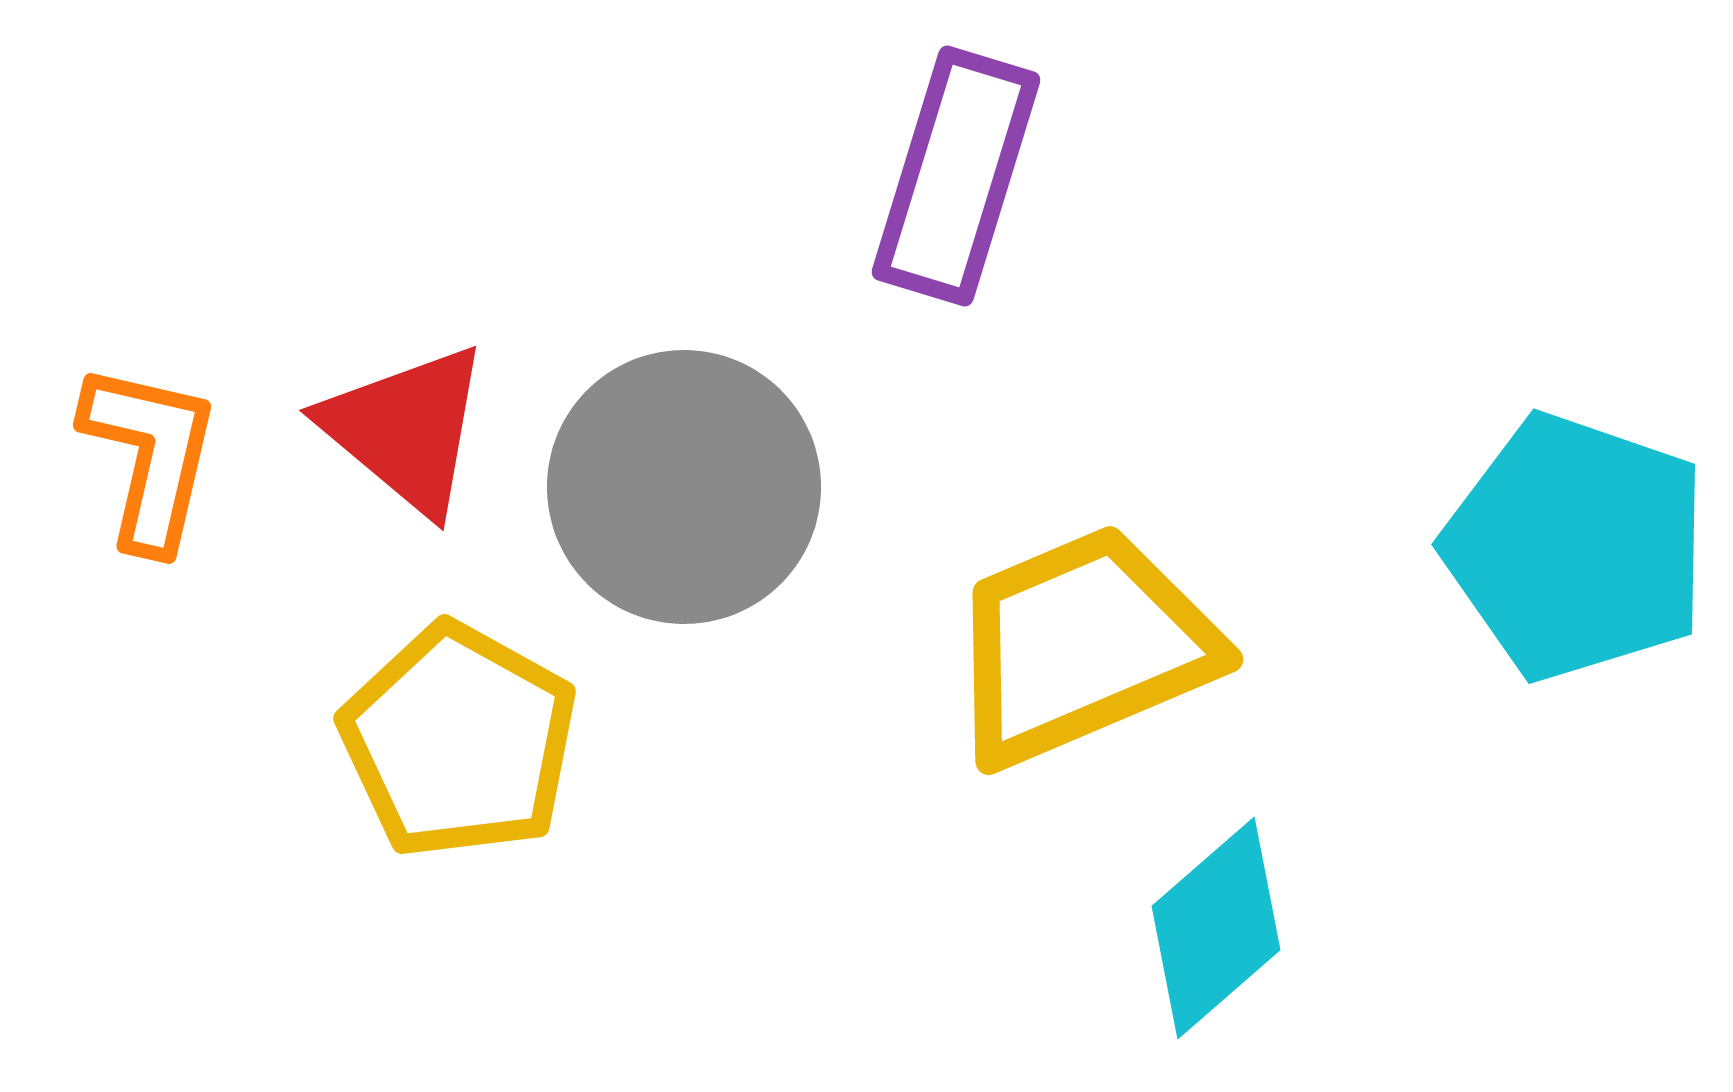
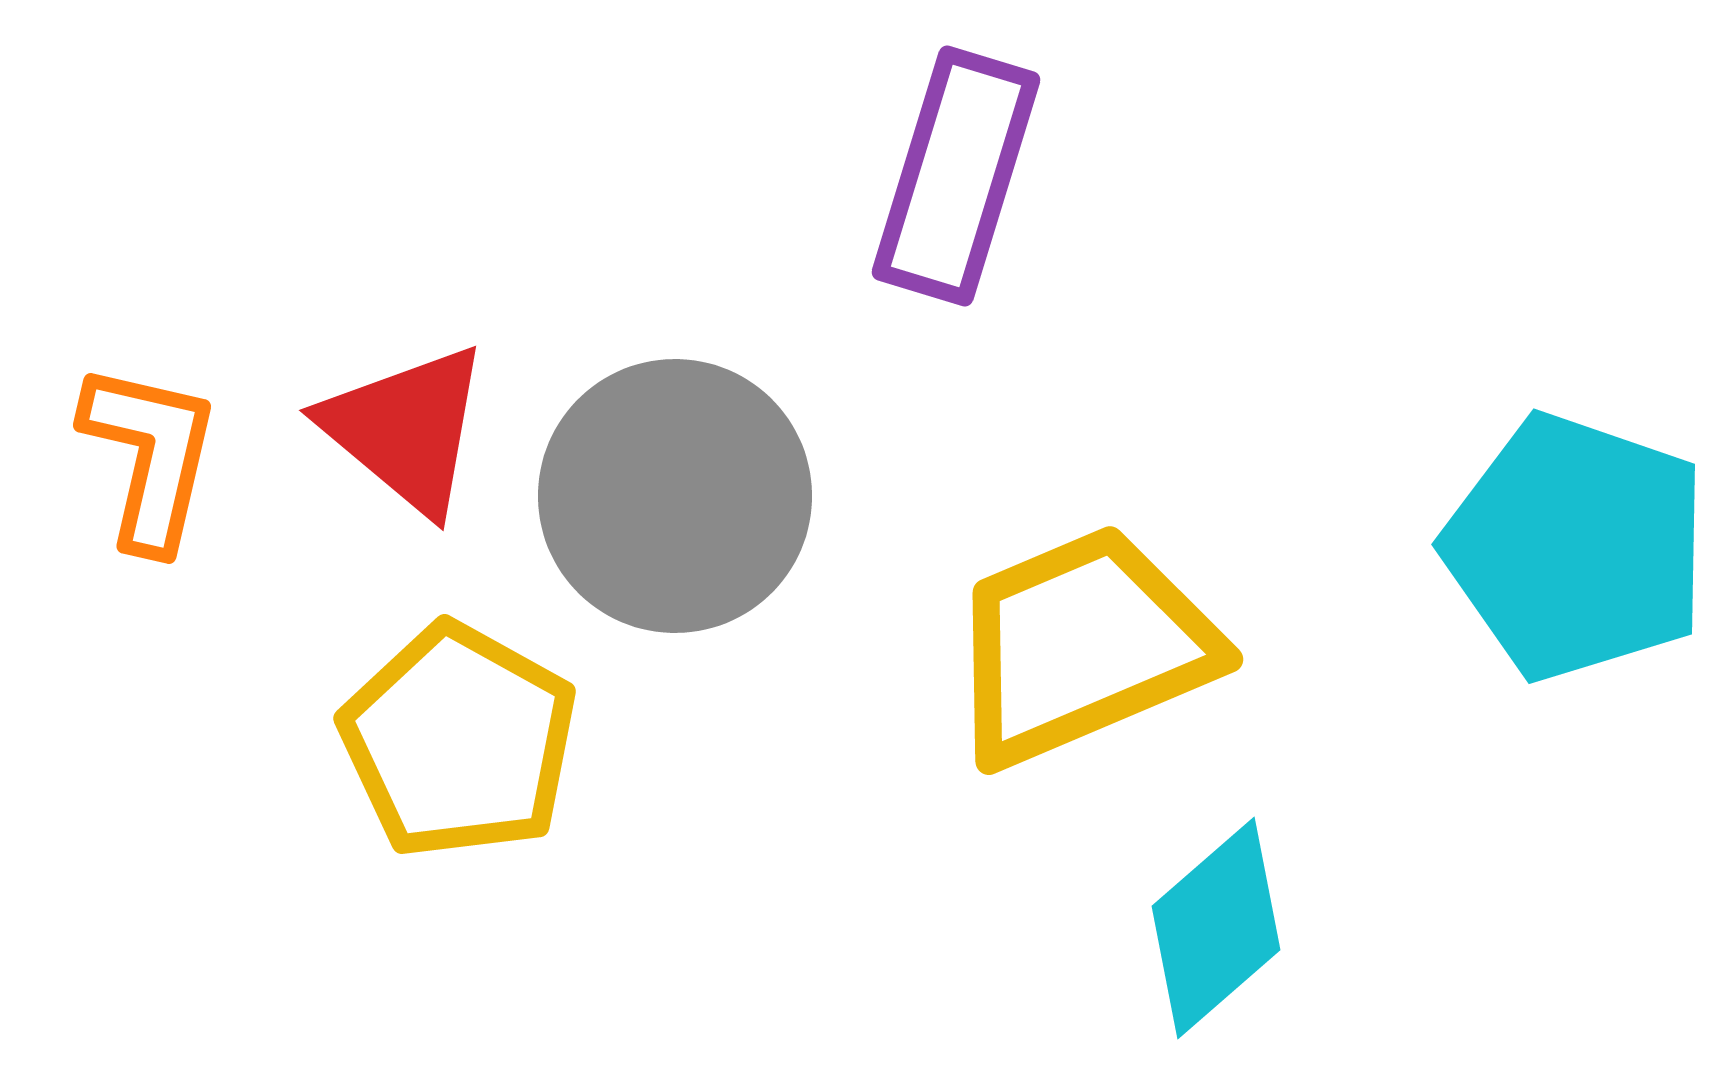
gray circle: moved 9 px left, 9 px down
